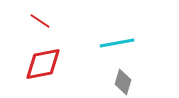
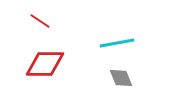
red diamond: moved 2 px right; rotated 12 degrees clockwise
gray diamond: moved 2 px left, 4 px up; rotated 40 degrees counterclockwise
